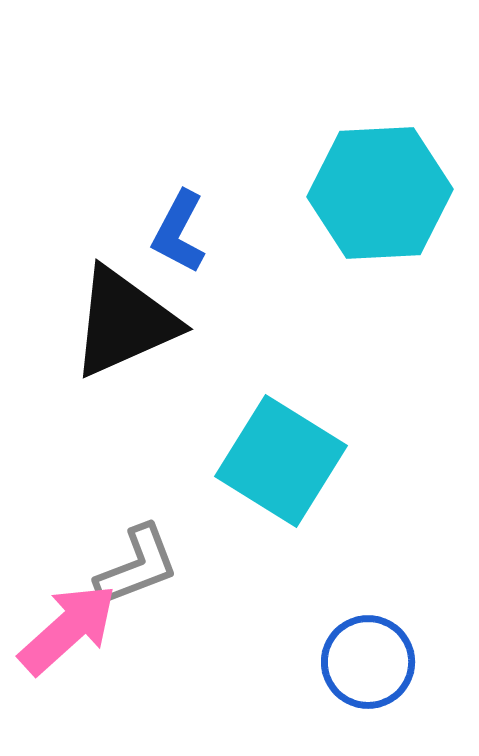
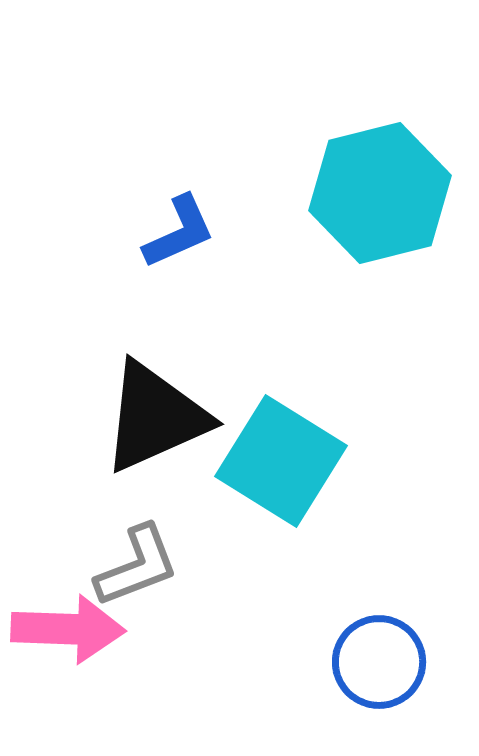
cyan hexagon: rotated 11 degrees counterclockwise
blue L-shape: rotated 142 degrees counterclockwise
black triangle: moved 31 px right, 95 px down
pink arrow: rotated 44 degrees clockwise
blue circle: moved 11 px right
